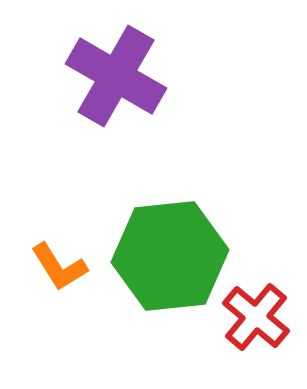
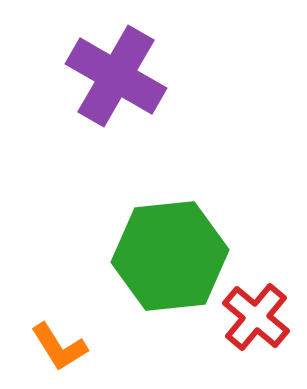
orange L-shape: moved 80 px down
